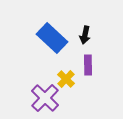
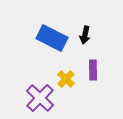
blue rectangle: rotated 16 degrees counterclockwise
purple rectangle: moved 5 px right, 5 px down
purple cross: moved 5 px left
